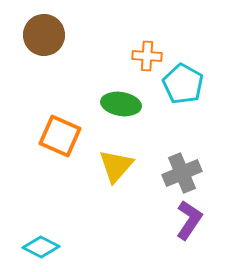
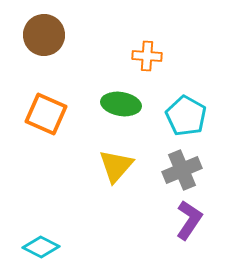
cyan pentagon: moved 3 px right, 32 px down
orange square: moved 14 px left, 22 px up
gray cross: moved 3 px up
